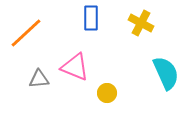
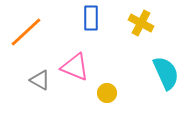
orange line: moved 1 px up
gray triangle: moved 1 px right, 1 px down; rotated 35 degrees clockwise
